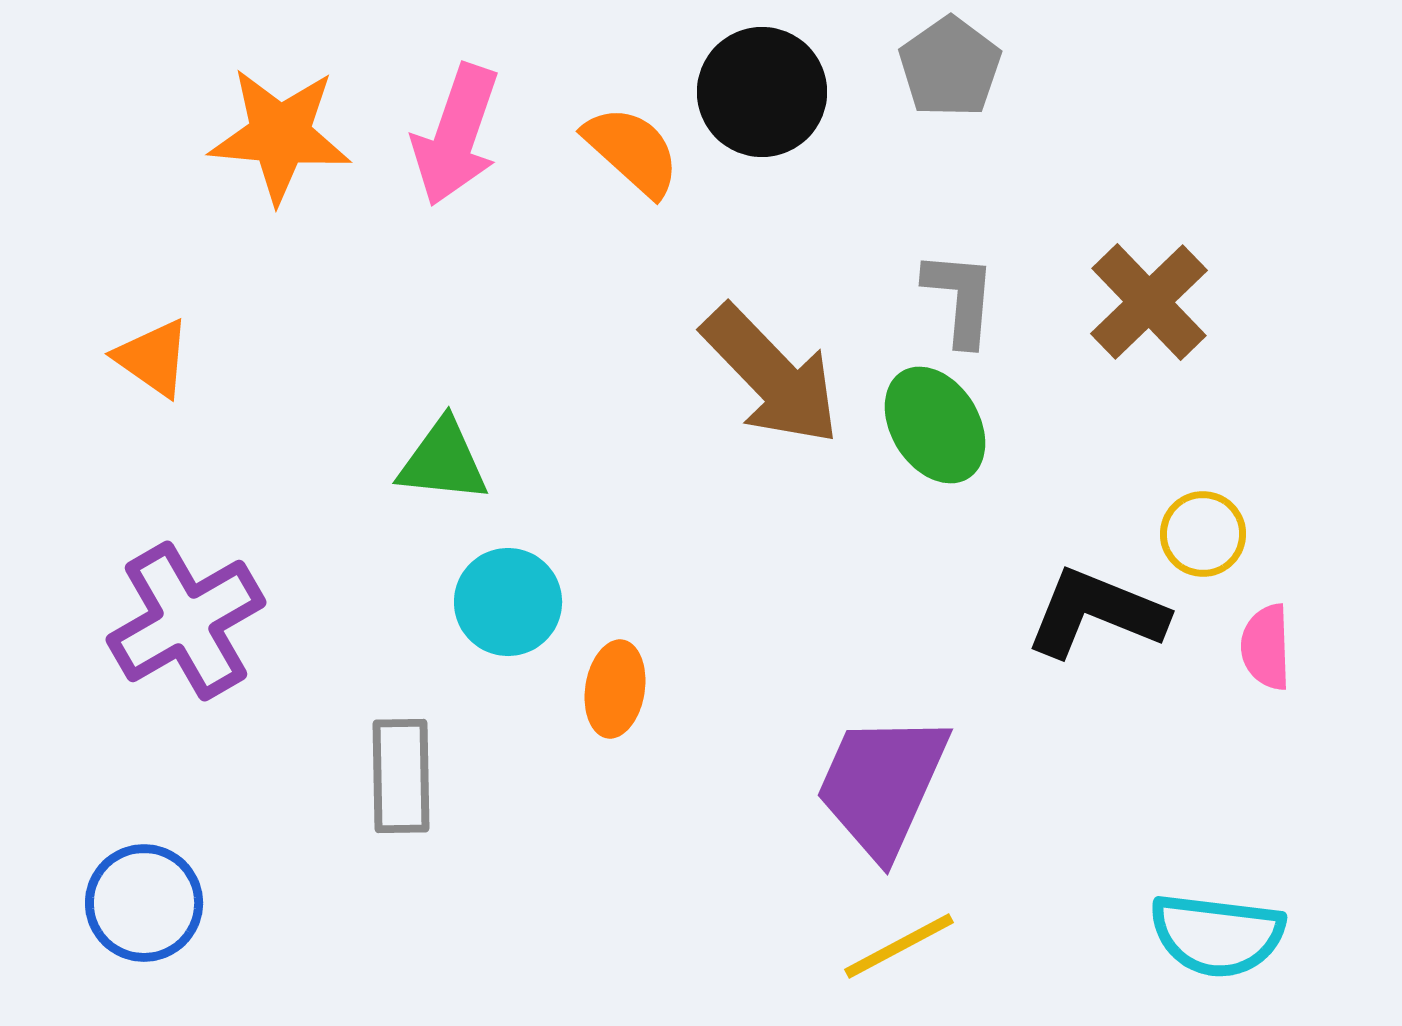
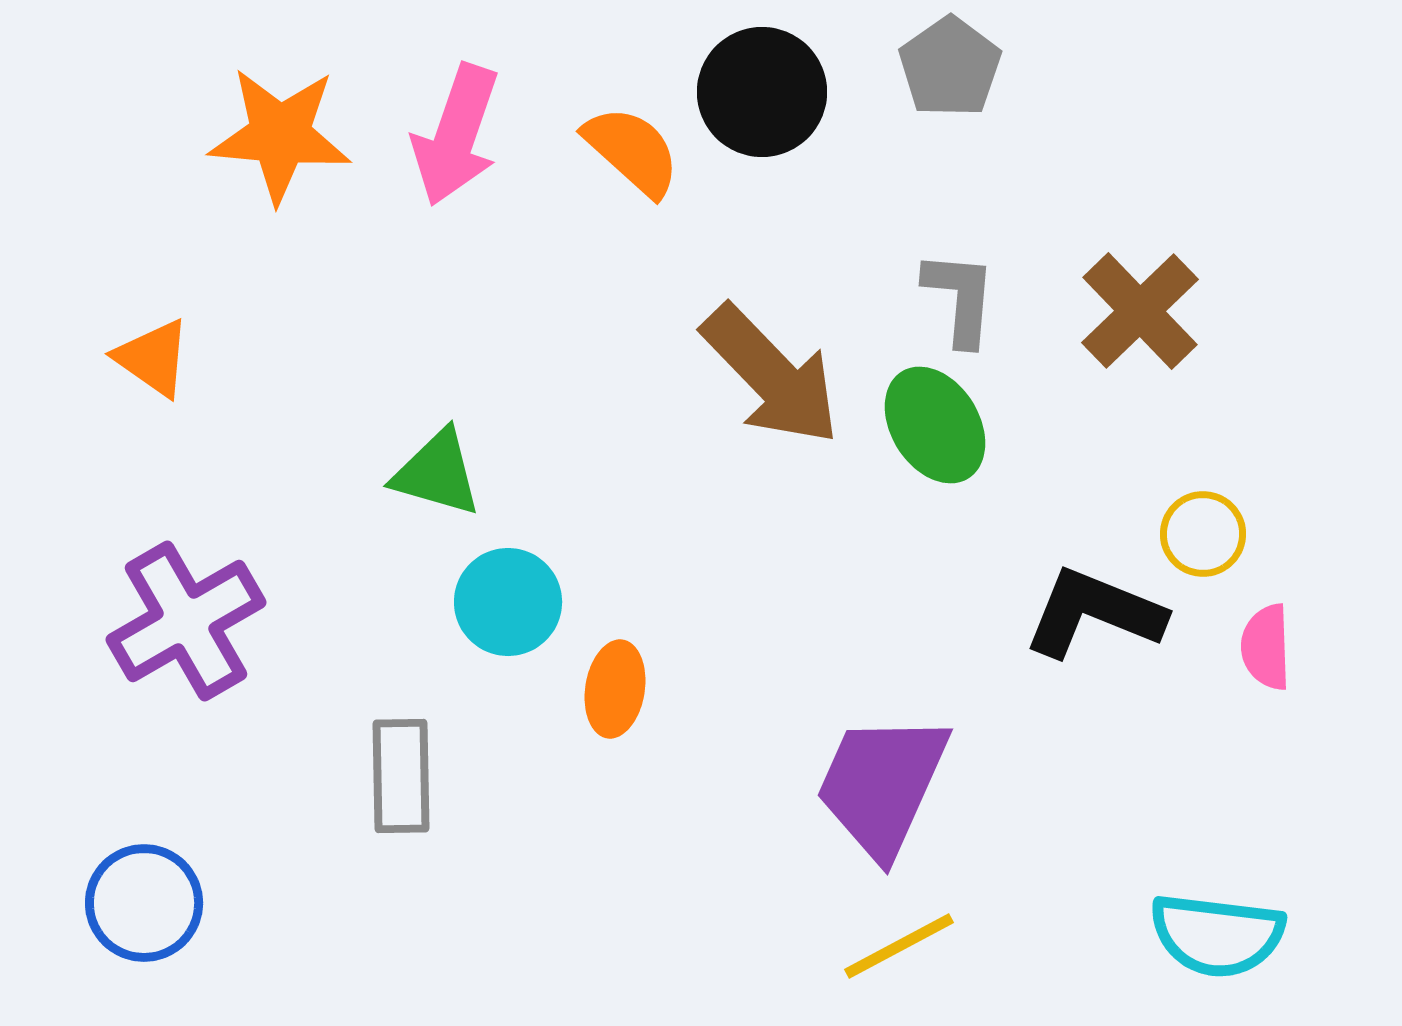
brown cross: moved 9 px left, 9 px down
green triangle: moved 6 px left, 12 px down; rotated 10 degrees clockwise
black L-shape: moved 2 px left
